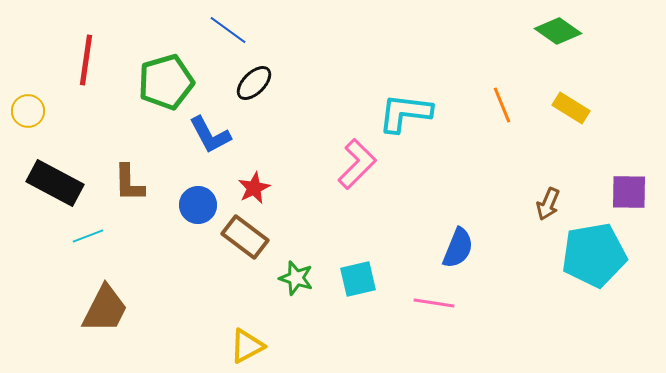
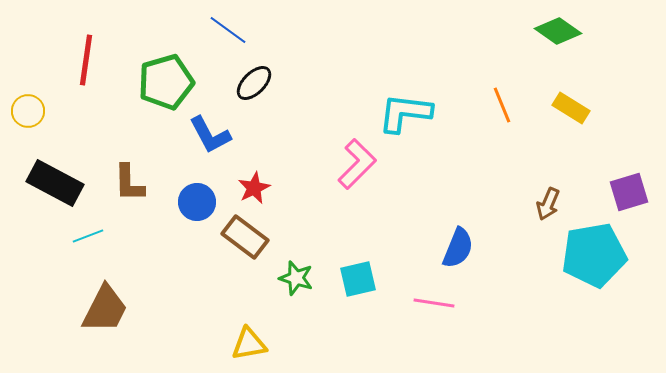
purple square: rotated 18 degrees counterclockwise
blue circle: moved 1 px left, 3 px up
yellow triangle: moved 2 px right, 2 px up; rotated 18 degrees clockwise
